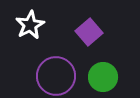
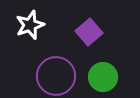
white star: rotated 8 degrees clockwise
